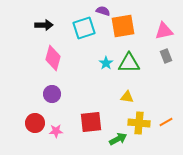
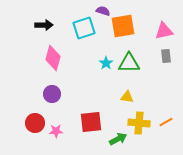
gray rectangle: rotated 16 degrees clockwise
